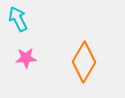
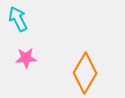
orange diamond: moved 1 px right, 11 px down
